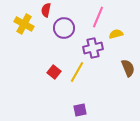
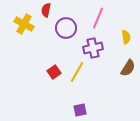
pink line: moved 1 px down
purple circle: moved 2 px right
yellow semicircle: moved 10 px right, 3 px down; rotated 96 degrees clockwise
brown semicircle: rotated 54 degrees clockwise
red square: rotated 16 degrees clockwise
